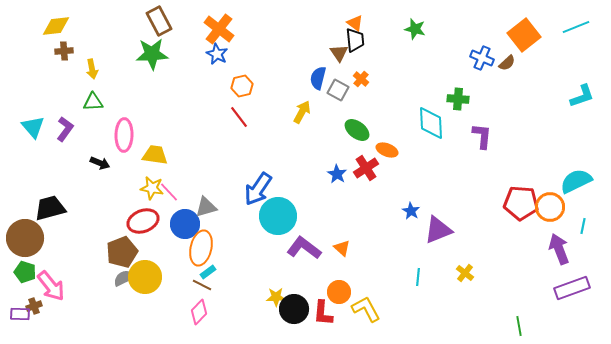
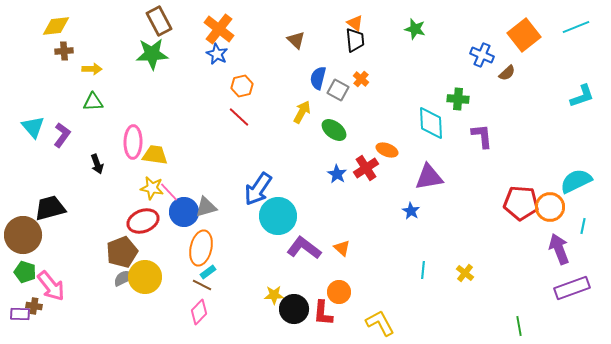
brown triangle at (339, 53): moved 43 px left, 13 px up; rotated 12 degrees counterclockwise
blue cross at (482, 58): moved 3 px up
brown semicircle at (507, 63): moved 10 px down
yellow arrow at (92, 69): rotated 78 degrees counterclockwise
red line at (239, 117): rotated 10 degrees counterclockwise
purple L-shape at (65, 129): moved 3 px left, 6 px down
green ellipse at (357, 130): moved 23 px left
pink ellipse at (124, 135): moved 9 px right, 7 px down
purple L-shape at (482, 136): rotated 12 degrees counterclockwise
black arrow at (100, 163): moved 3 px left, 1 px down; rotated 48 degrees clockwise
blue circle at (185, 224): moved 1 px left, 12 px up
purple triangle at (438, 230): moved 9 px left, 53 px up; rotated 12 degrees clockwise
brown circle at (25, 238): moved 2 px left, 3 px up
cyan line at (418, 277): moved 5 px right, 7 px up
yellow star at (276, 297): moved 2 px left, 2 px up
brown cross at (34, 306): rotated 28 degrees clockwise
yellow L-shape at (366, 309): moved 14 px right, 14 px down
